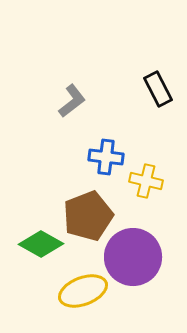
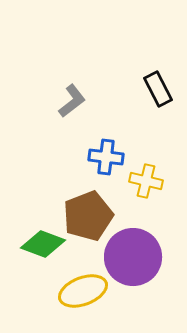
green diamond: moved 2 px right; rotated 9 degrees counterclockwise
